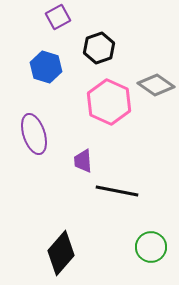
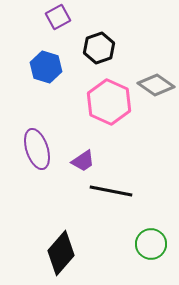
purple ellipse: moved 3 px right, 15 px down
purple trapezoid: rotated 120 degrees counterclockwise
black line: moved 6 px left
green circle: moved 3 px up
